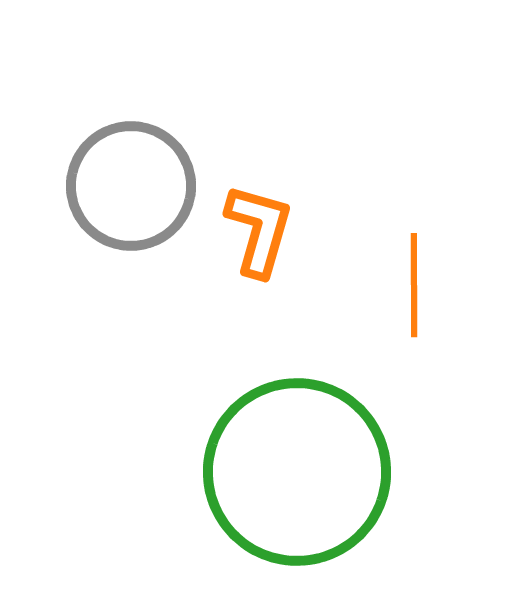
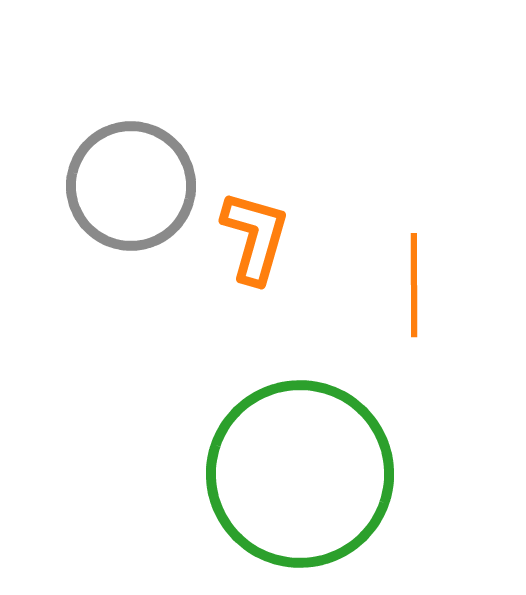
orange L-shape: moved 4 px left, 7 px down
green circle: moved 3 px right, 2 px down
